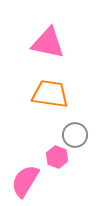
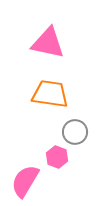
gray circle: moved 3 px up
